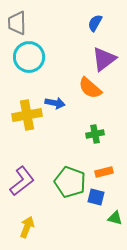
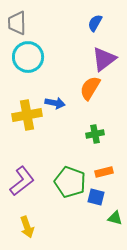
cyan circle: moved 1 px left
orange semicircle: rotated 80 degrees clockwise
yellow arrow: rotated 140 degrees clockwise
